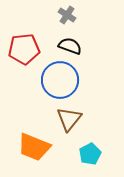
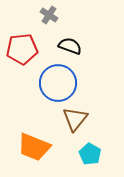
gray cross: moved 18 px left
red pentagon: moved 2 px left
blue circle: moved 2 px left, 3 px down
brown triangle: moved 6 px right
cyan pentagon: rotated 15 degrees counterclockwise
